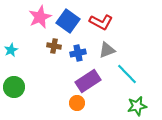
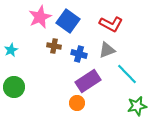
red L-shape: moved 10 px right, 2 px down
blue cross: moved 1 px right, 1 px down; rotated 28 degrees clockwise
